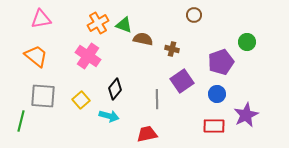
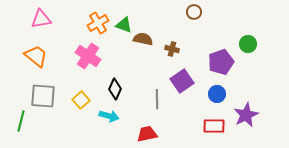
brown circle: moved 3 px up
green circle: moved 1 px right, 2 px down
black diamond: rotated 15 degrees counterclockwise
